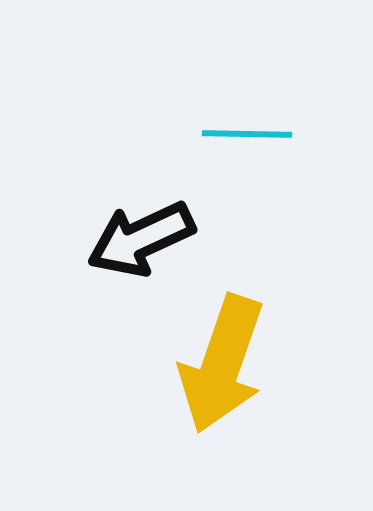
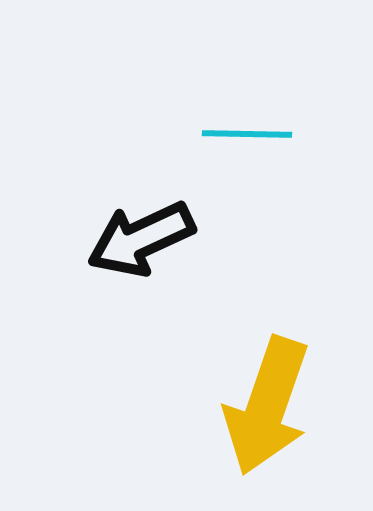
yellow arrow: moved 45 px right, 42 px down
